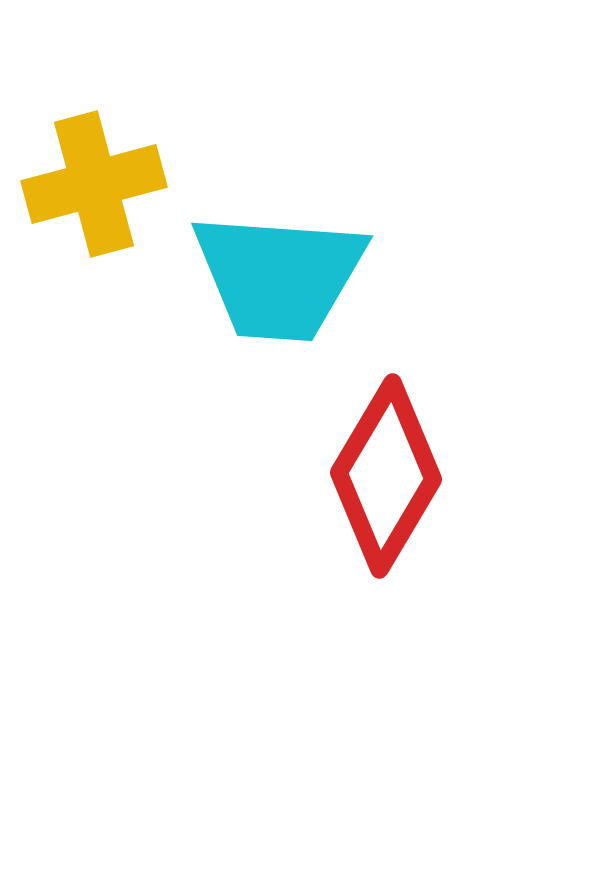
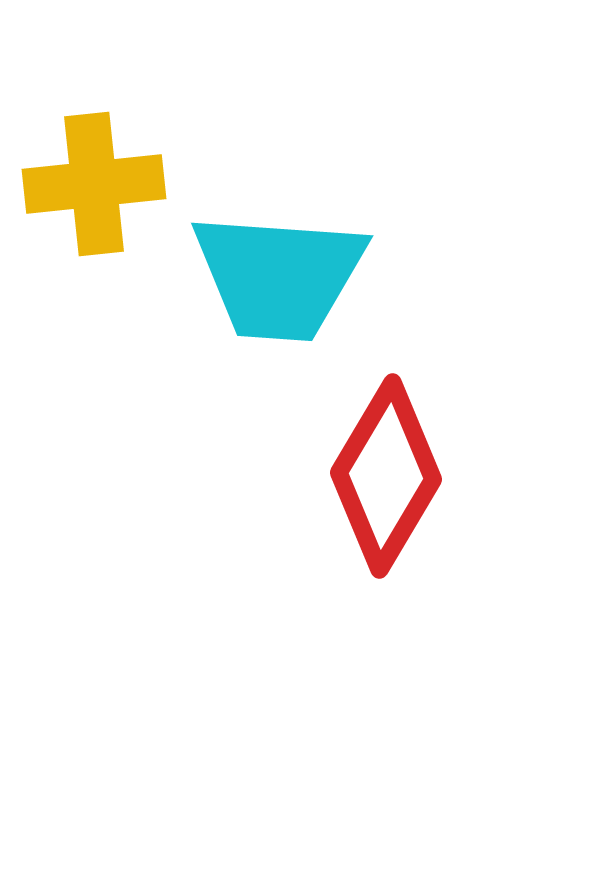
yellow cross: rotated 9 degrees clockwise
